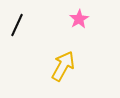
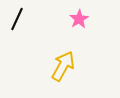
black line: moved 6 px up
